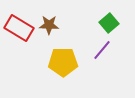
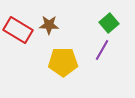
red rectangle: moved 1 px left, 2 px down
purple line: rotated 10 degrees counterclockwise
